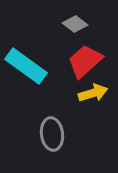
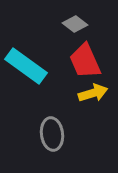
red trapezoid: rotated 72 degrees counterclockwise
